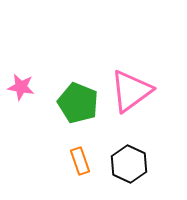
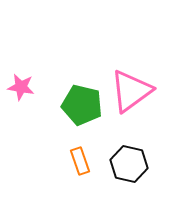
green pentagon: moved 4 px right, 2 px down; rotated 9 degrees counterclockwise
black hexagon: rotated 12 degrees counterclockwise
